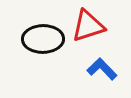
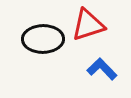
red triangle: moved 1 px up
